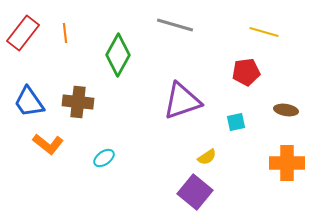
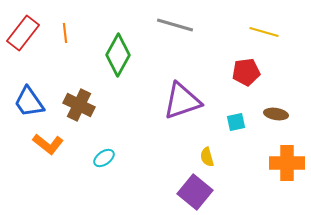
brown cross: moved 1 px right, 3 px down; rotated 20 degrees clockwise
brown ellipse: moved 10 px left, 4 px down
yellow semicircle: rotated 108 degrees clockwise
